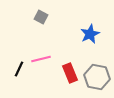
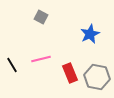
black line: moved 7 px left, 4 px up; rotated 56 degrees counterclockwise
